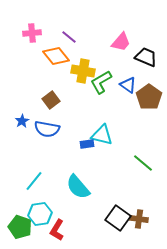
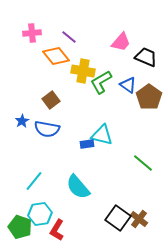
brown cross: rotated 30 degrees clockwise
